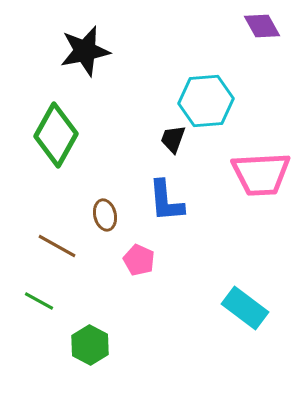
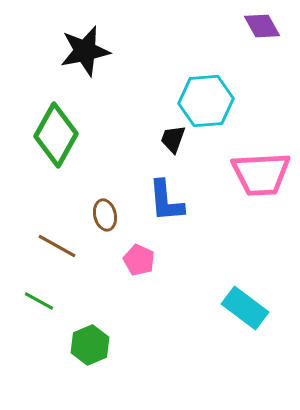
green hexagon: rotated 9 degrees clockwise
